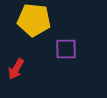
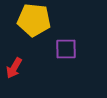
red arrow: moved 2 px left, 1 px up
